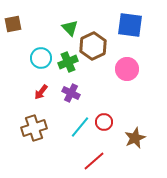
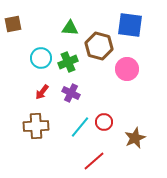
green triangle: rotated 42 degrees counterclockwise
brown hexagon: moved 6 px right; rotated 20 degrees counterclockwise
red arrow: moved 1 px right
brown cross: moved 2 px right, 2 px up; rotated 15 degrees clockwise
